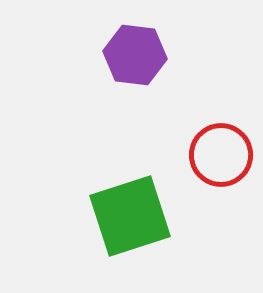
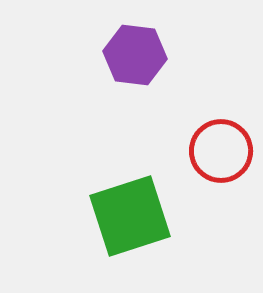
red circle: moved 4 px up
